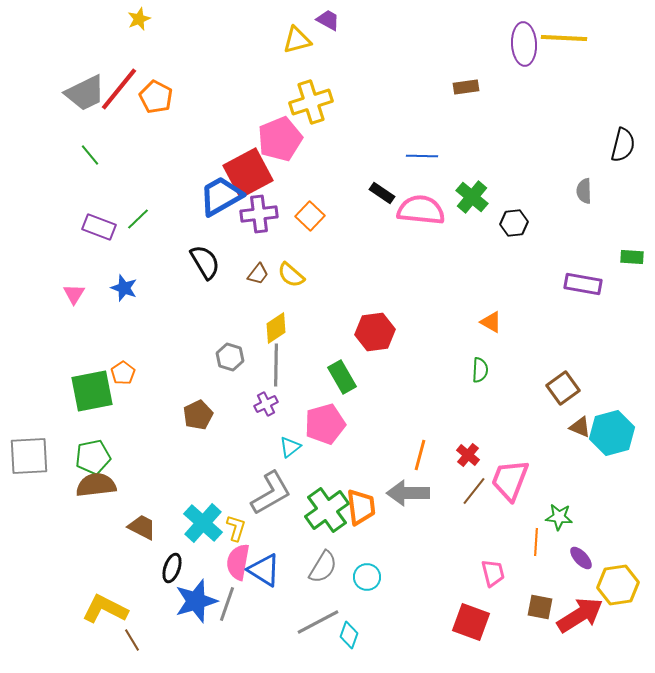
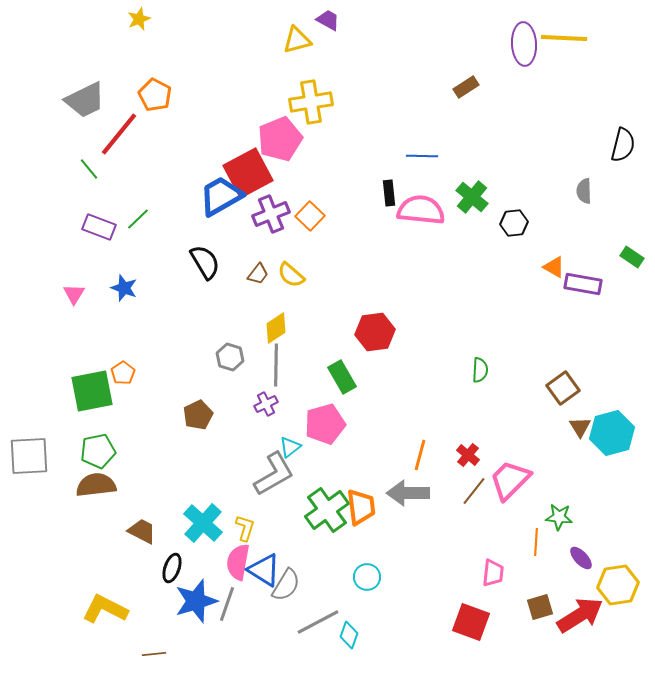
brown rectangle at (466, 87): rotated 25 degrees counterclockwise
red line at (119, 89): moved 45 px down
gray trapezoid at (85, 93): moved 7 px down
orange pentagon at (156, 97): moved 1 px left, 2 px up
yellow cross at (311, 102): rotated 9 degrees clockwise
green line at (90, 155): moved 1 px left, 14 px down
black rectangle at (382, 193): moved 7 px right; rotated 50 degrees clockwise
purple cross at (259, 214): moved 12 px right; rotated 15 degrees counterclockwise
green rectangle at (632, 257): rotated 30 degrees clockwise
orange triangle at (491, 322): moved 63 px right, 55 px up
brown triangle at (580, 427): rotated 35 degrees clockwise
green pentagon at (93, 457): moved 5 px right, 6 px up
pink trapezoid at (510, 480): rotated 24 degrees clockwise
gray L-shape at (271, 493): moved 3 px right, 19 px up
brown trapezoid at (142, 527): moved 4 px down
yellow L-shape at (236, 528): moved 9 px right
gray semicircle at (323, 567): moved 37 px left, 18 px down
pink trapezoid at (493, 573): rotated 20 degrees clockwise
brown square at (540, 607): rotated 28 degrees counterclockwise
brown line at (132, 640): moved 22 px right, 14 px down; rotated 65 degrees counterclockwise
